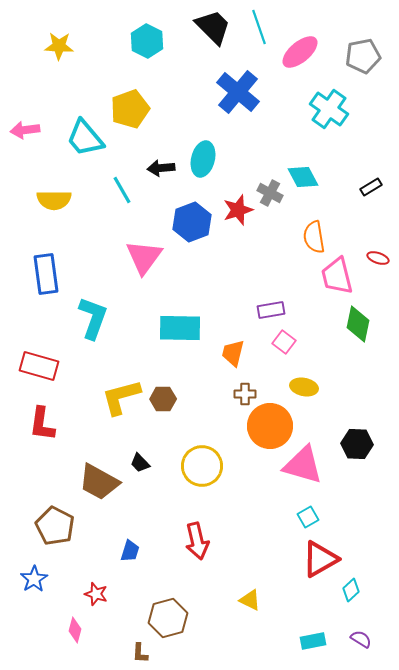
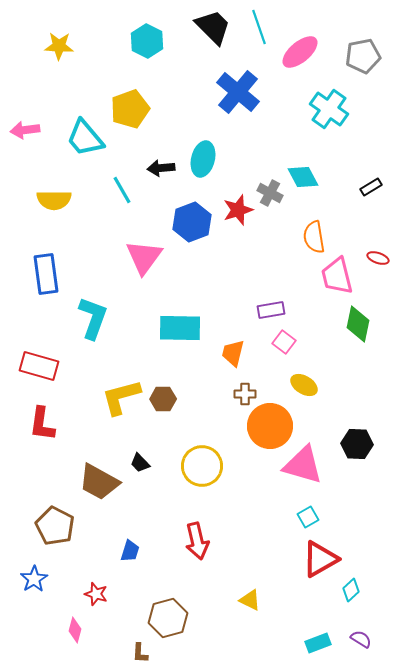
yellow ellipse at (304, 387): moved 2 px up; rotated 20 degrees clockwise
cyan rectangle at (313, 641): moved 5 px right, 2 px down; rotated 10 degrees counterclockwise
